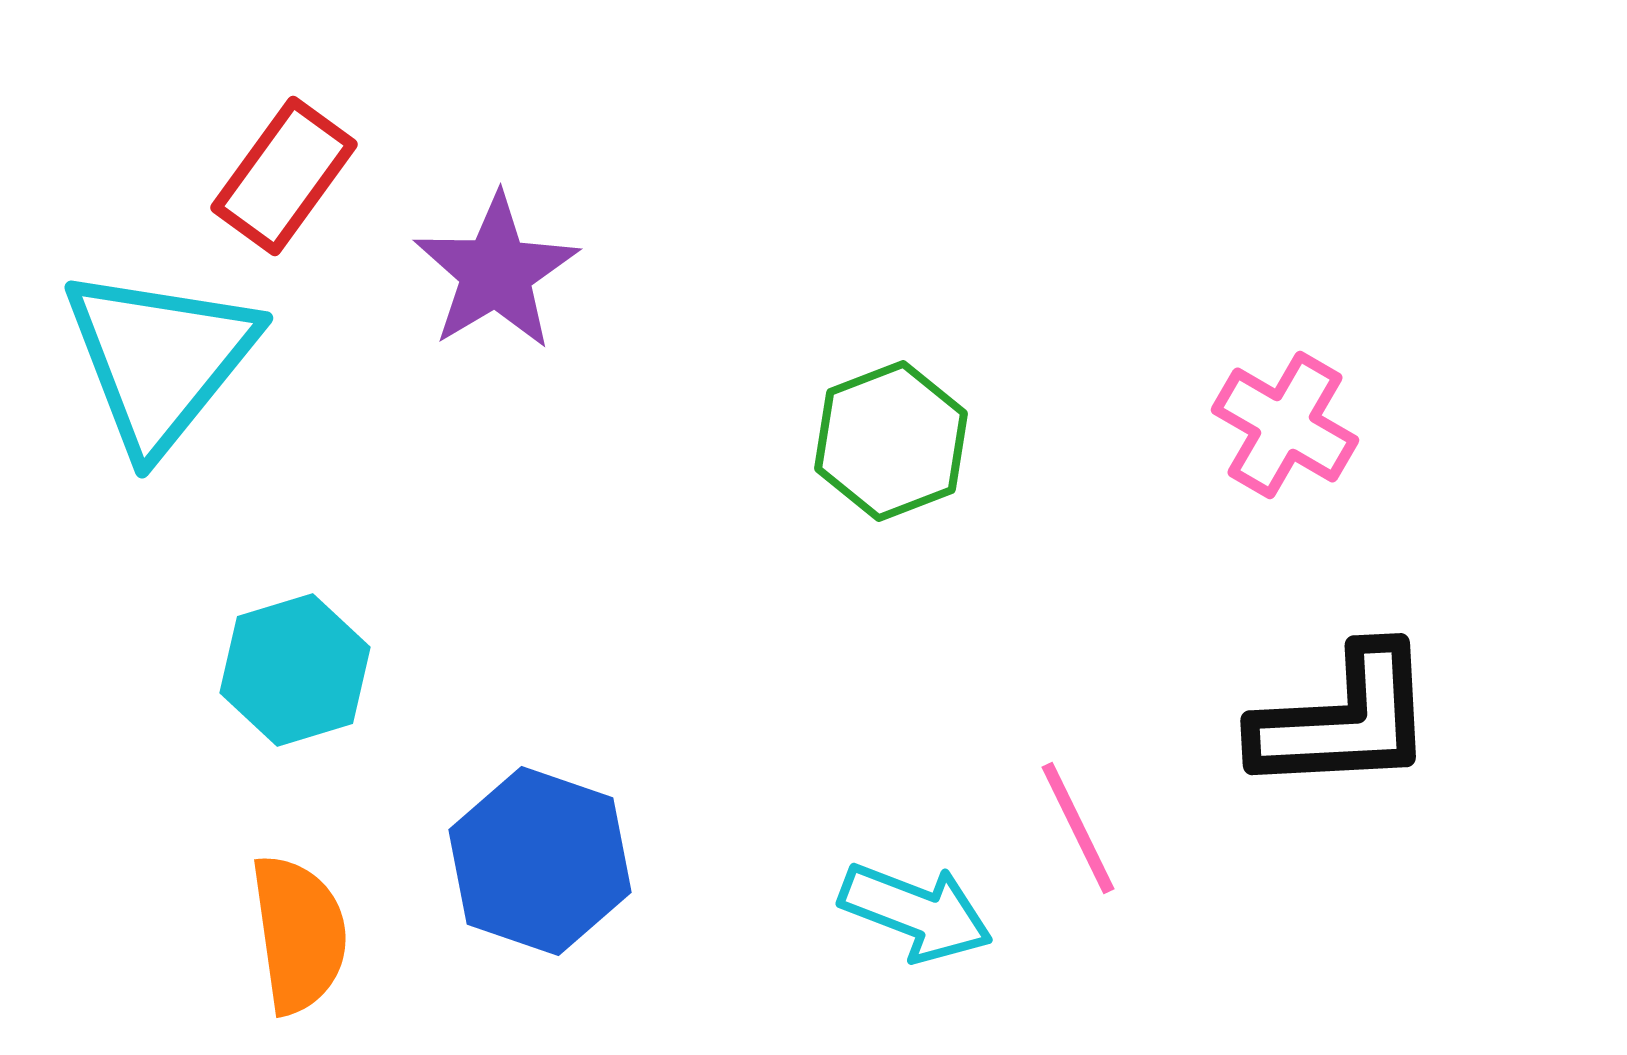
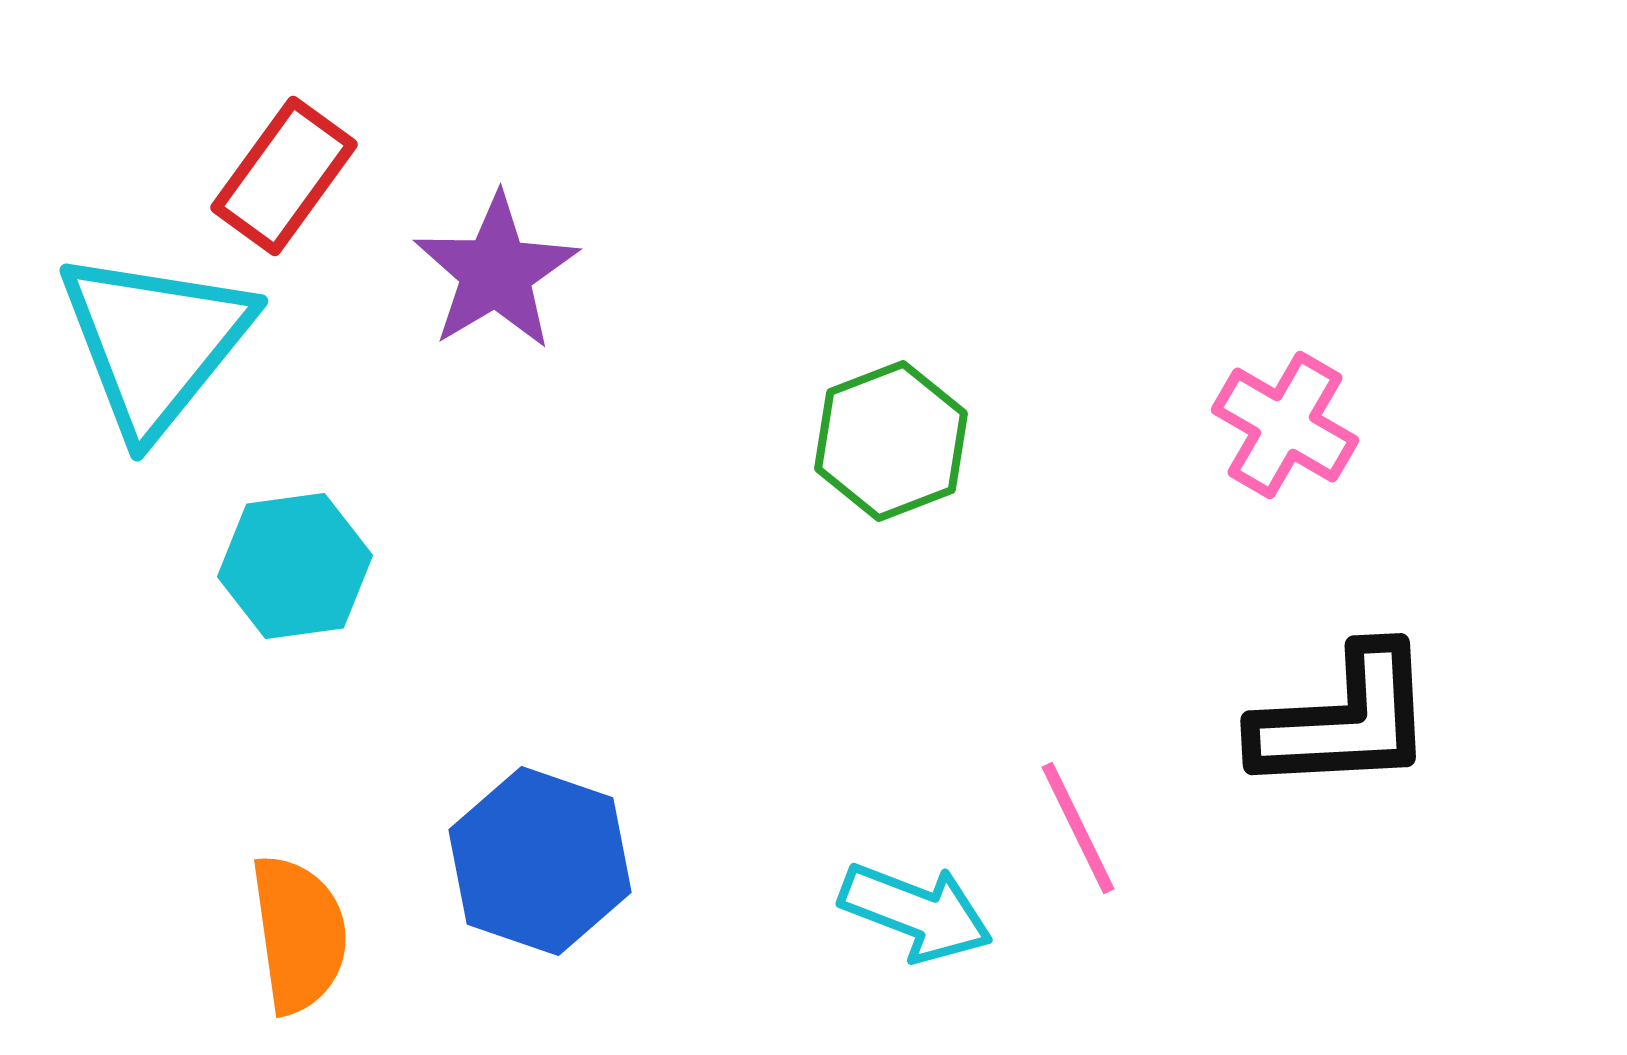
cyan triangle: moved 5 px left, 17 px up
cyan hexagon: moved 104 px up; rotated 9 degrees clockwise
